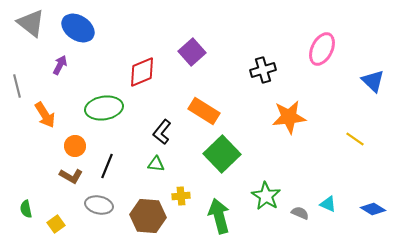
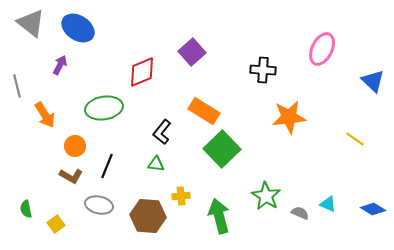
black cross: rotated 20 degrees clockwise
green square: moved 5 px up
